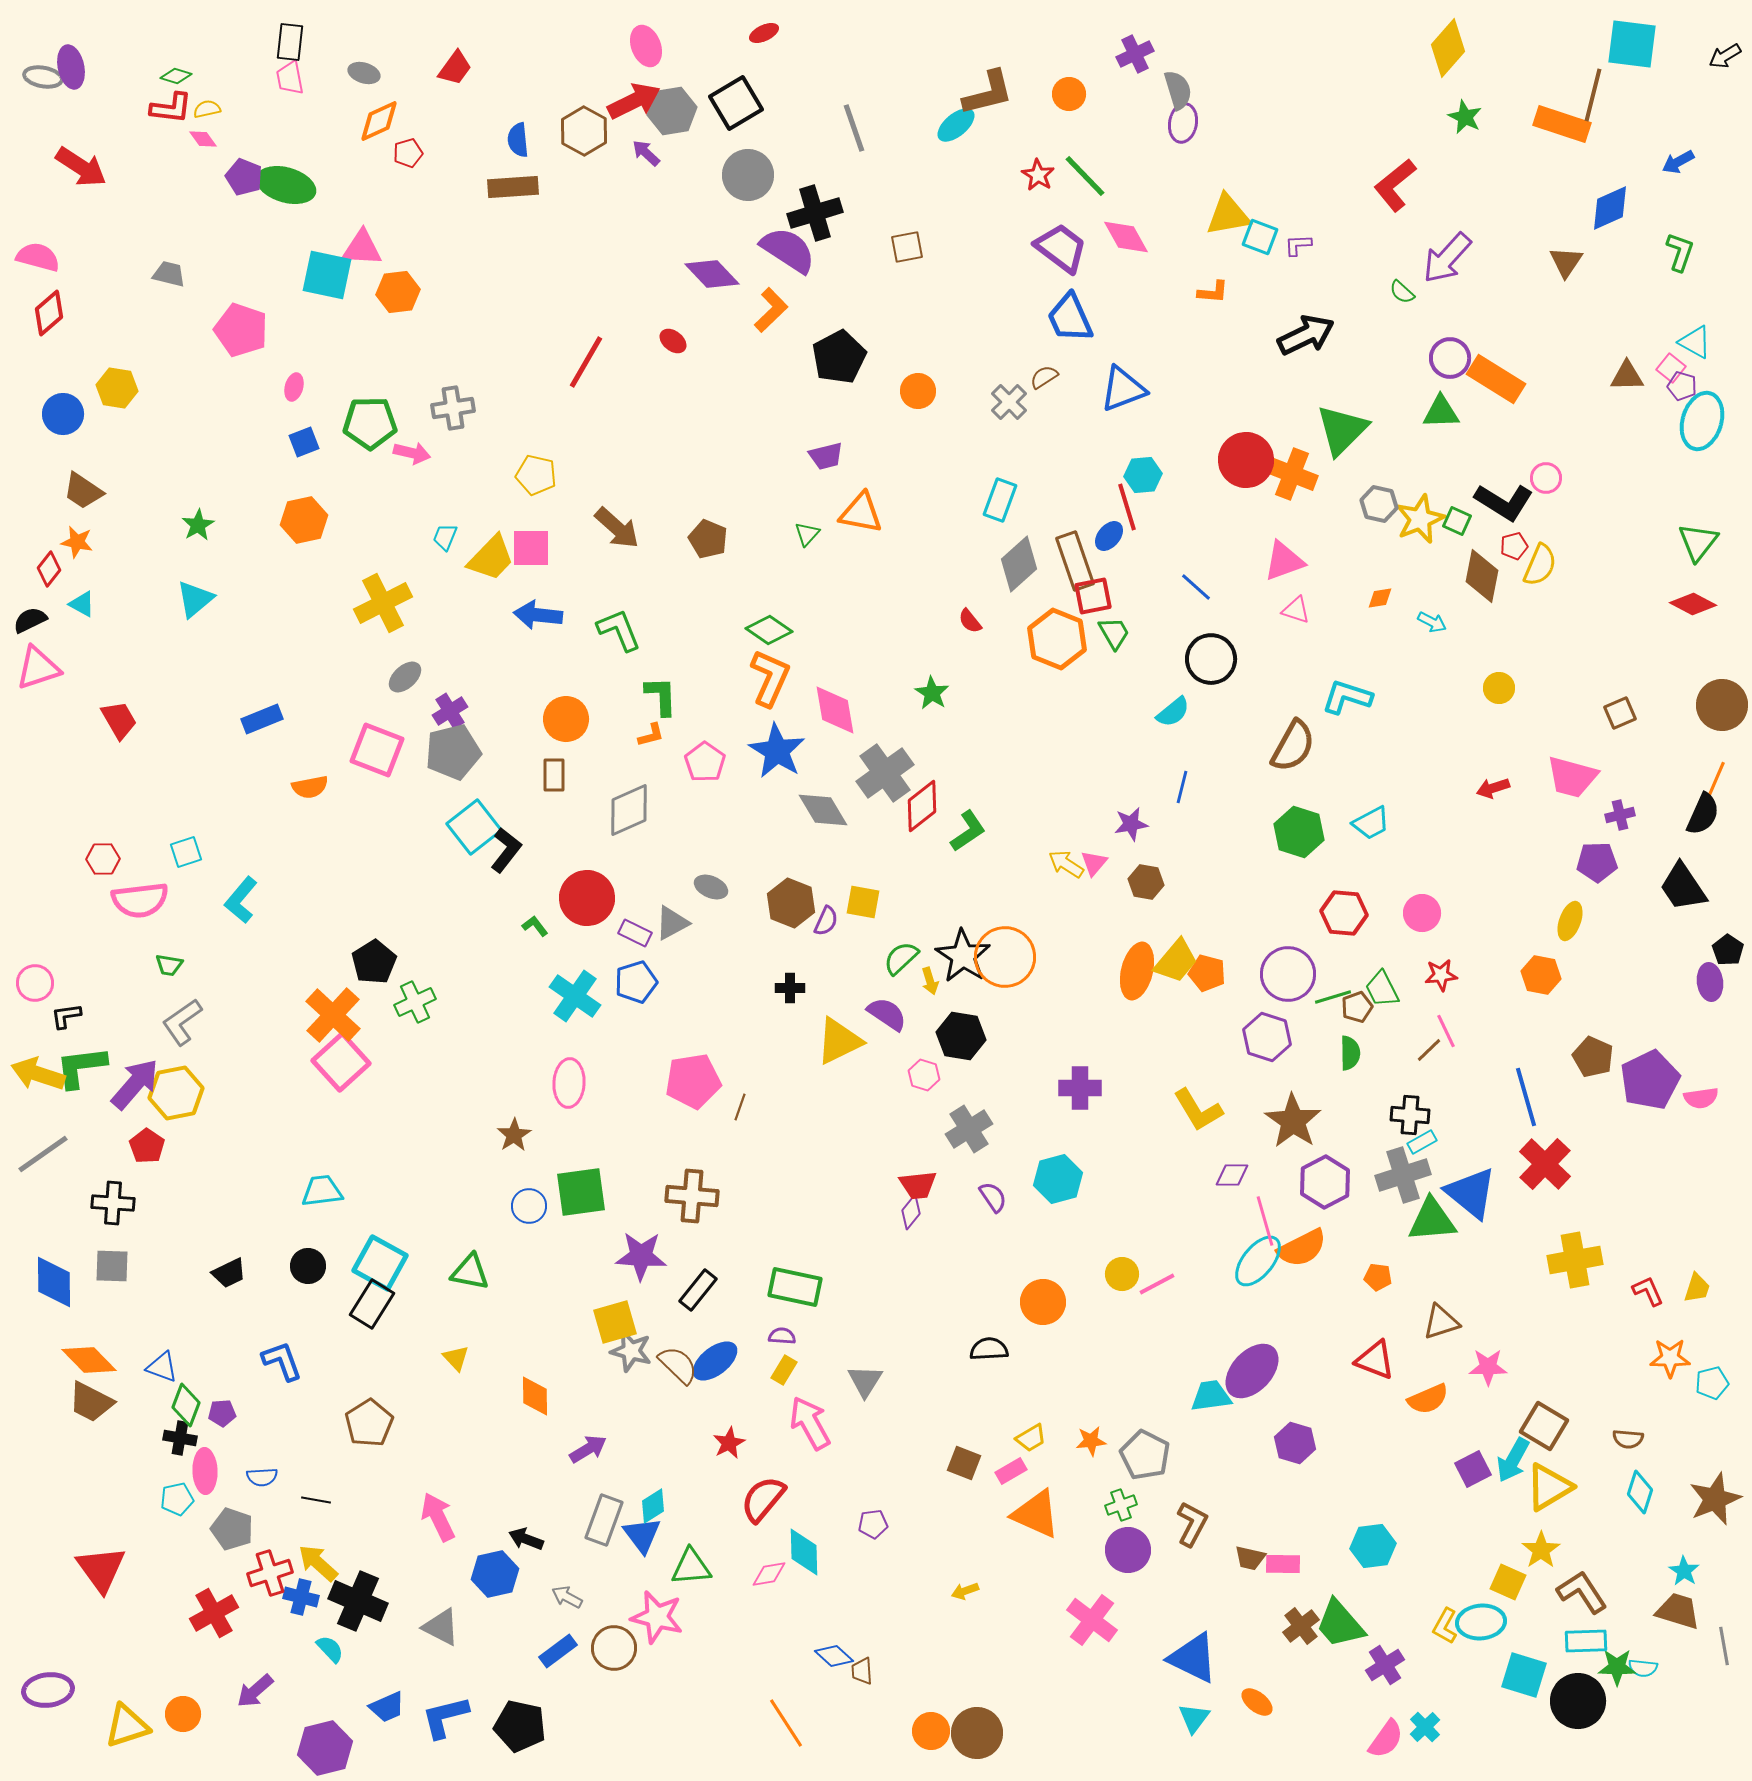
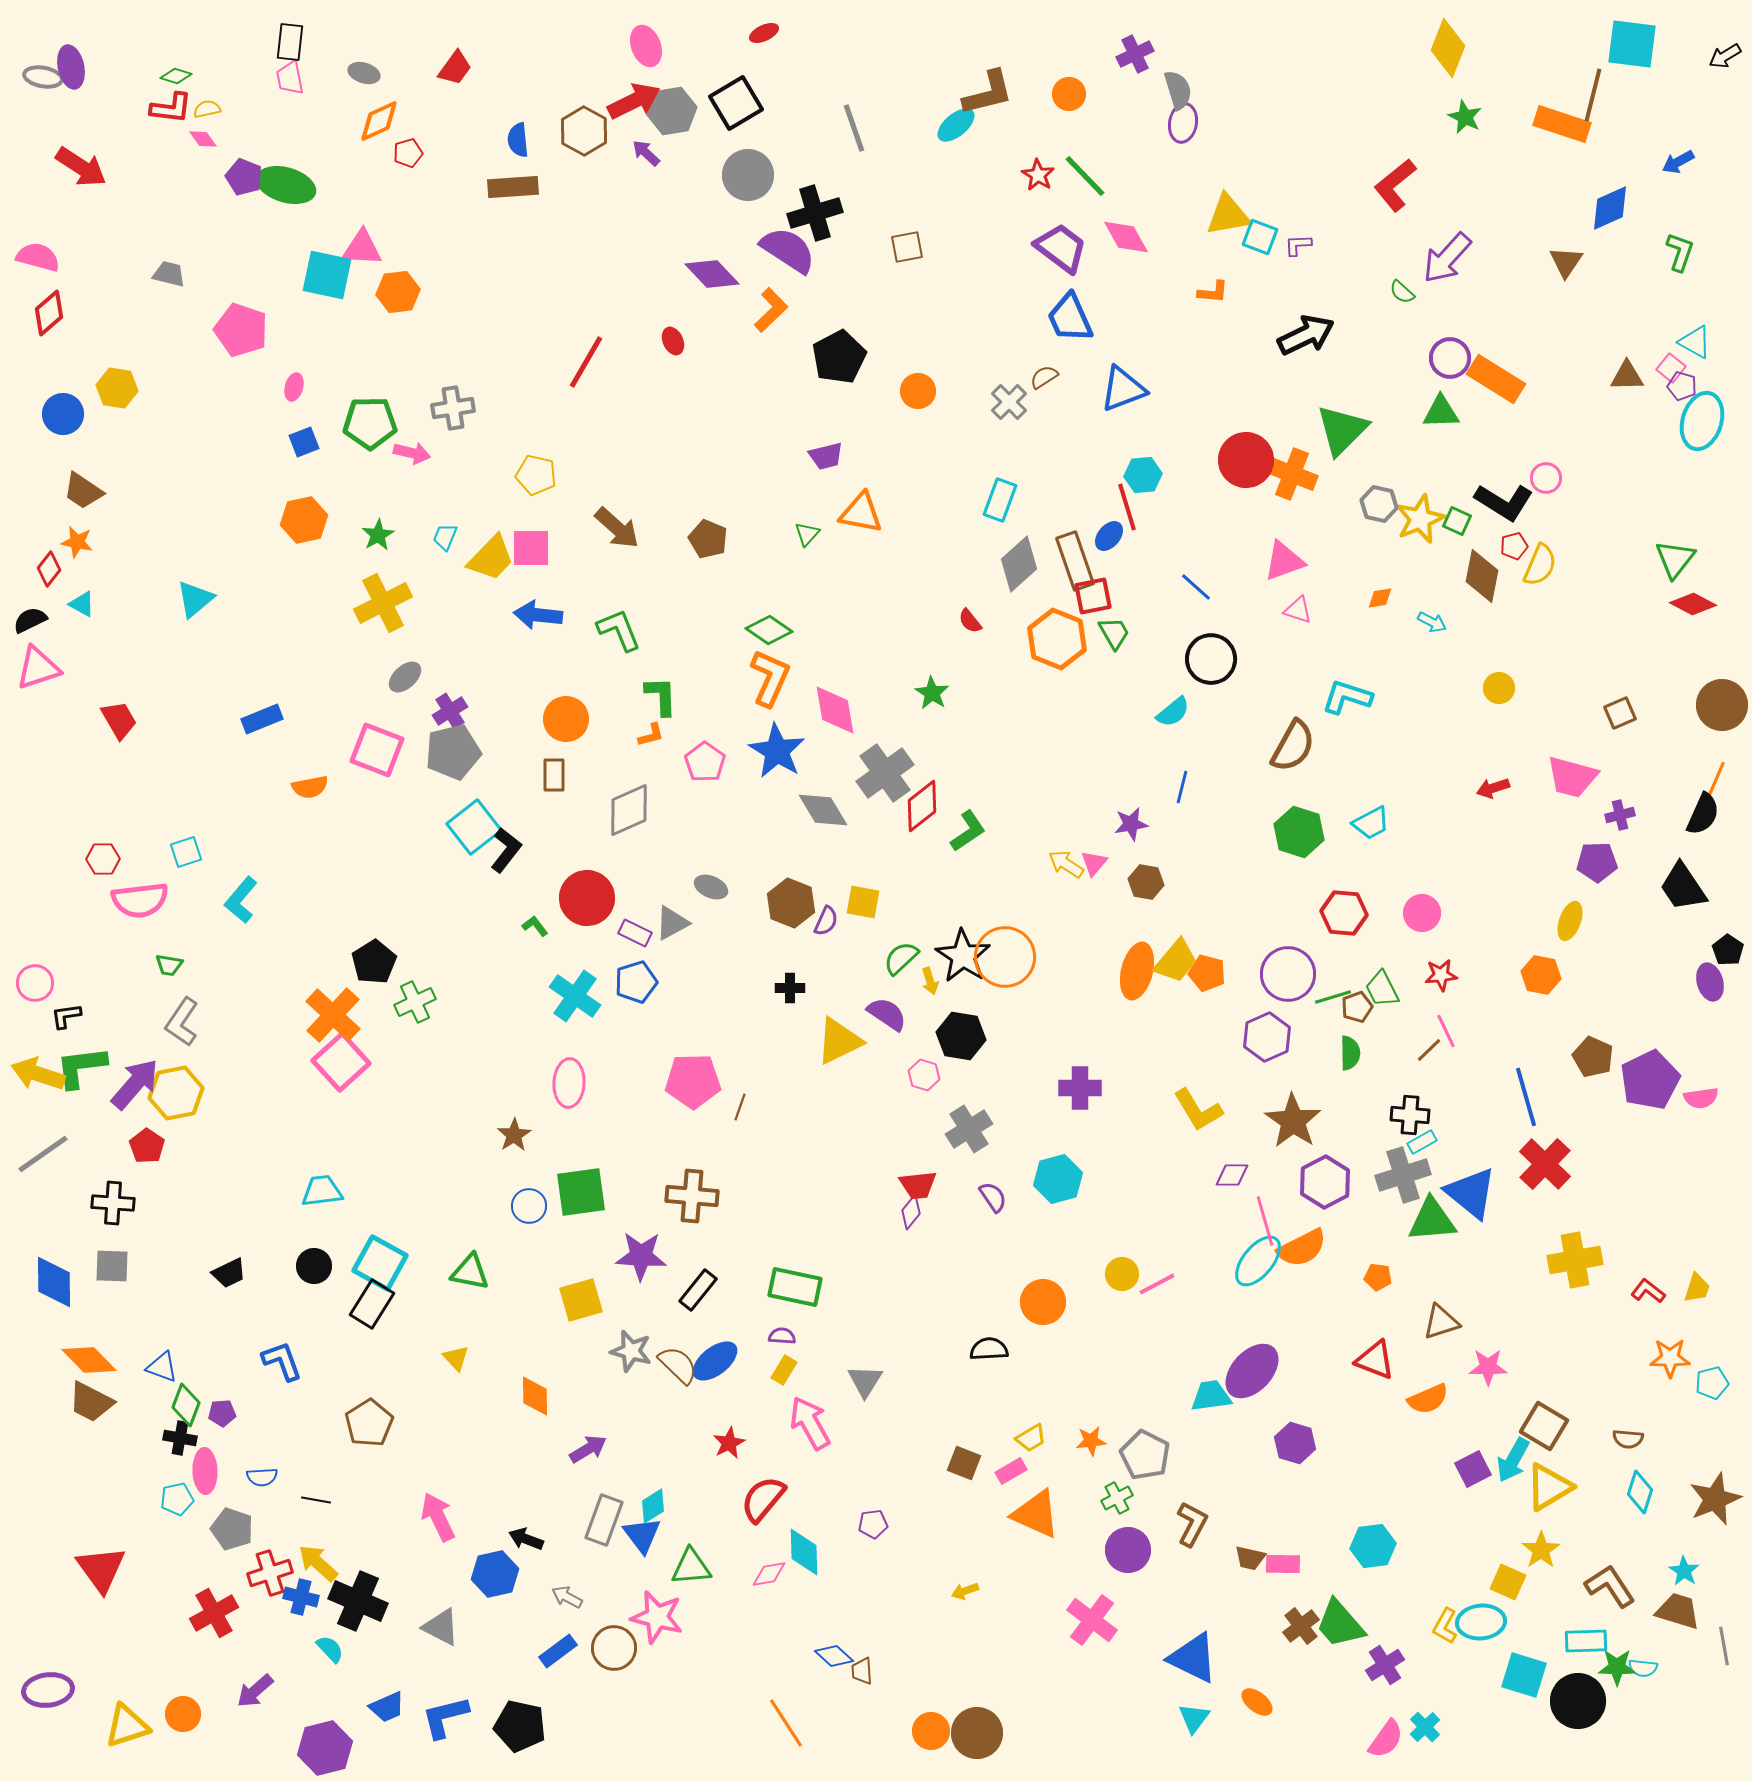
yellow diamond at (1448, 48): rotated 20 degrees counterclockwise
red ellipse at (673, 341): rotated 28 degrees clockwise
green star at (198, 525): moved 180 px right, 10 px down
green triangle at (1698, 542): moved 23 px left, 17 px down
pink triangle at (1296, 610): moved 2 px right
purple ellipse at (1710, 982): rotated 9 degrees counterclockwise
gray L-shape at (182, 1022): rotated 21 degrees counterclockwise
purple hexagon at (1267, 1037): rotated 18 degrees clockwise
pink pentagon at (693, 1081): rotated 8 degrees clockwise
black circle at (308, 1266): moved 6 px right
red L-shape at (1648, 1291): rotated 28 degrees counterclockwise
yellow square at (615, 1322): moved 34 px left, 22 px up
green cross at (1121, 1505): moved 4 px left, 7 px up; rotated 8 degrees counterclockwise
brown L-shape at (1582, 1592): moved 28 px right, 6 px up
